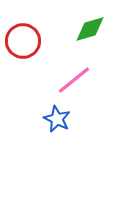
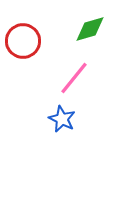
pink line: moved 2 px up; rotated 12 degrees counterclockwise
blue star: moved 5 px right
